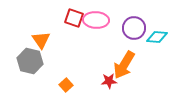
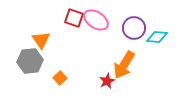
pink ellipse: rotated 30 degrees clockwise
gray hexagon: rotated 20 degrees counterclockwise
red star: moved 2 px left; rotated 21 degrees counterclockwise
orange square: moved 6 px left, 7 px up
